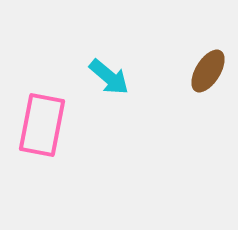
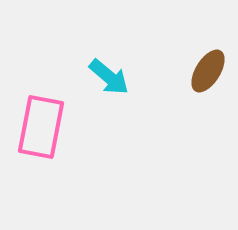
pink rectangle: moved 1 px left, 2 px down
